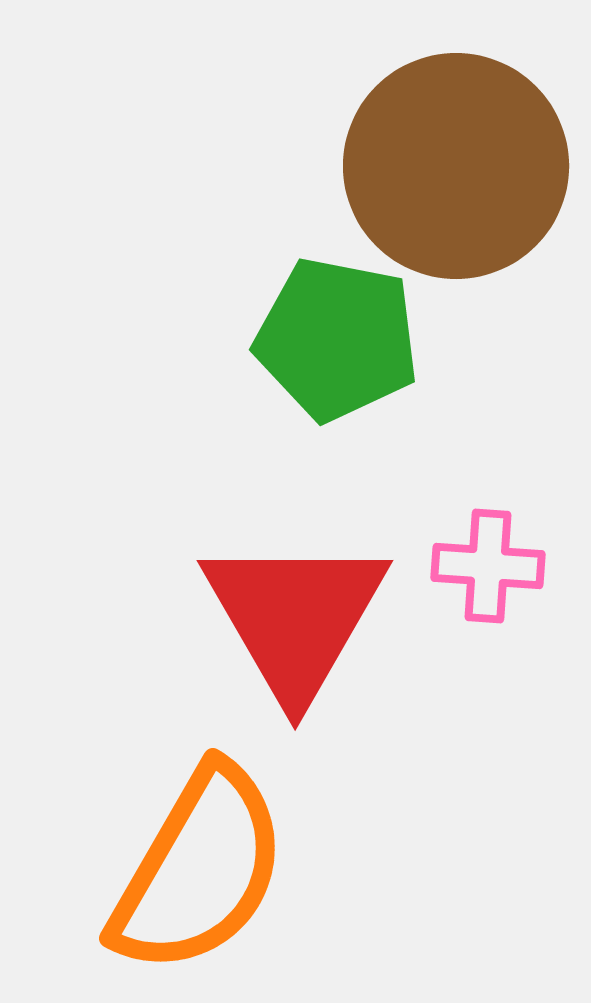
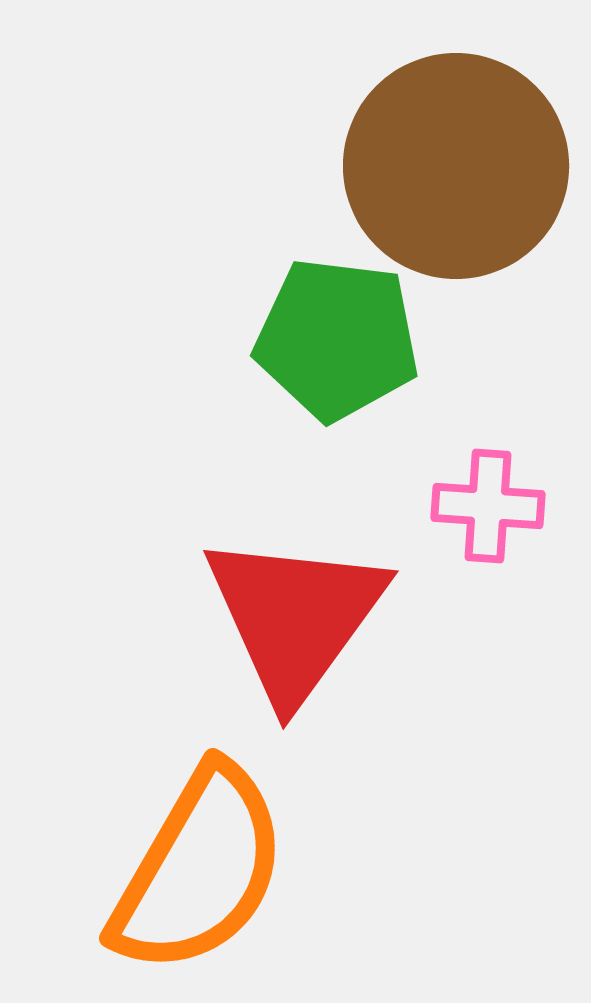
green pentagon: rotated 4 degrees counterclockwise
pink cross: moved 60 px up
red triangle: rotated 6 degrees clockwise
